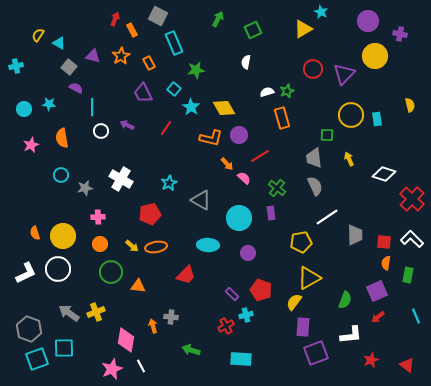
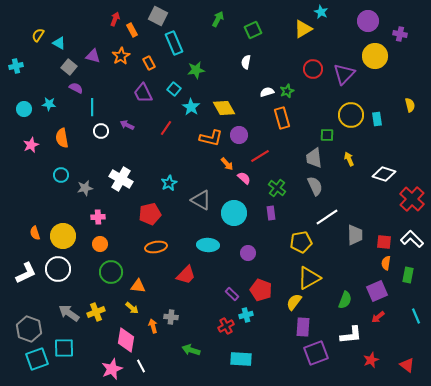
cyan circle at (239, 218): moved 5 px left, 5 px up
yellow arrow at (132, 246): moved 62 px down
